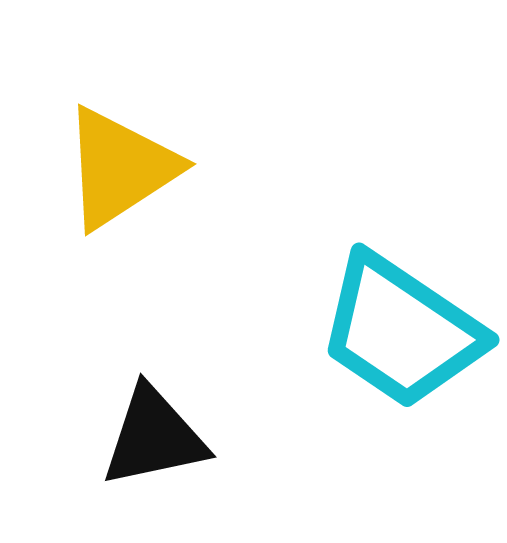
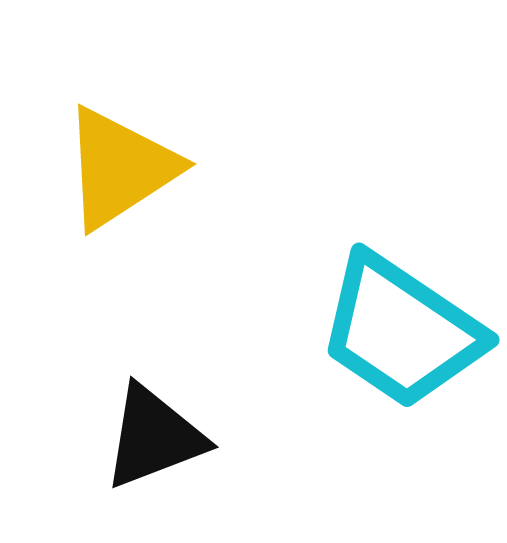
black triangle: rotated 9 degrees counterclockwise
